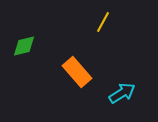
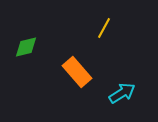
yellow line: moved 1 px right, 6 px down
green diamond: moved 2 px right, 1 px down
